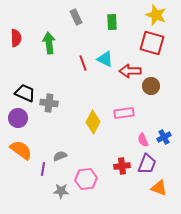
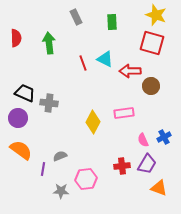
purple trapezoid: rotated 10 degrees clockwise
